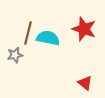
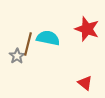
red star: moved 3 px right
brown line: moved 11 px down
gray star: moved 2 px right, 1 px down; rotated 21 degrees counterclockwise
